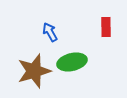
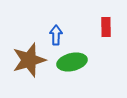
blue arrow: moved 6 px right, 3 px down; rotated 30 degrees clockwise
brown star: moved 5 px left, 11 px up
